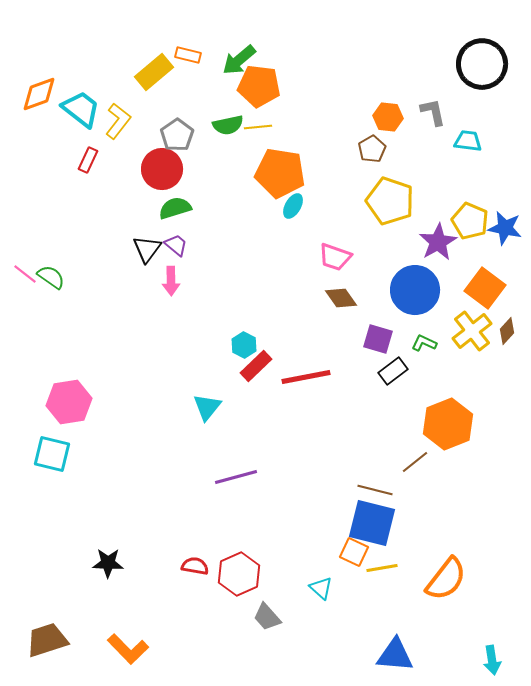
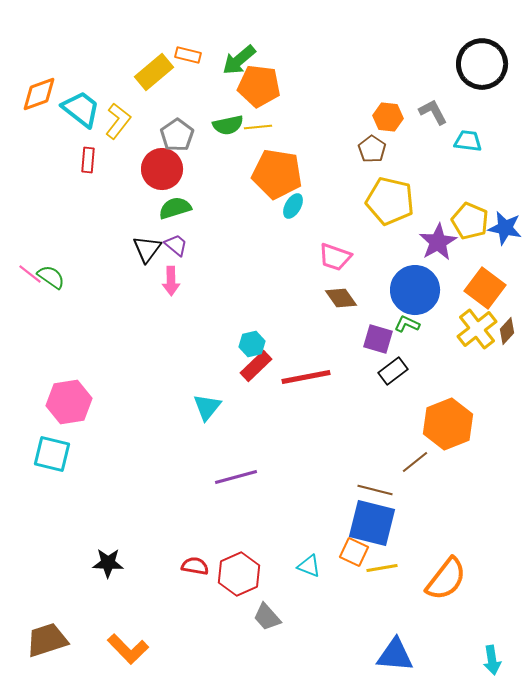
gray L-shape at (433, 112): rotated 16 degrees counterclockwise
brown pentagon at (372, 149): rotated 8 degrees counterclockwise
red rectangle at (88, 160): rotated 20 degrees counterclockwise
orange pentagon at (280, 173): moved 3 px left, 1 px down
yellow pentagon at (390, 201): rotated 6 degrees counterclockwise
pink line at (25, 274): moved 5 px right
yellow cross at (472, 331): moved 5 px right, 2 px up
green L-shape at (424, 343): moved 17 px left, 19 px up
cyan hexagon at (244, 345): moved 8 px right, 1 px up; rotated 20 degrees clockwise
cyan triangle at (321, 588): moved 12 px left, 22 px up; rotated 20 degrees counterclockwise
